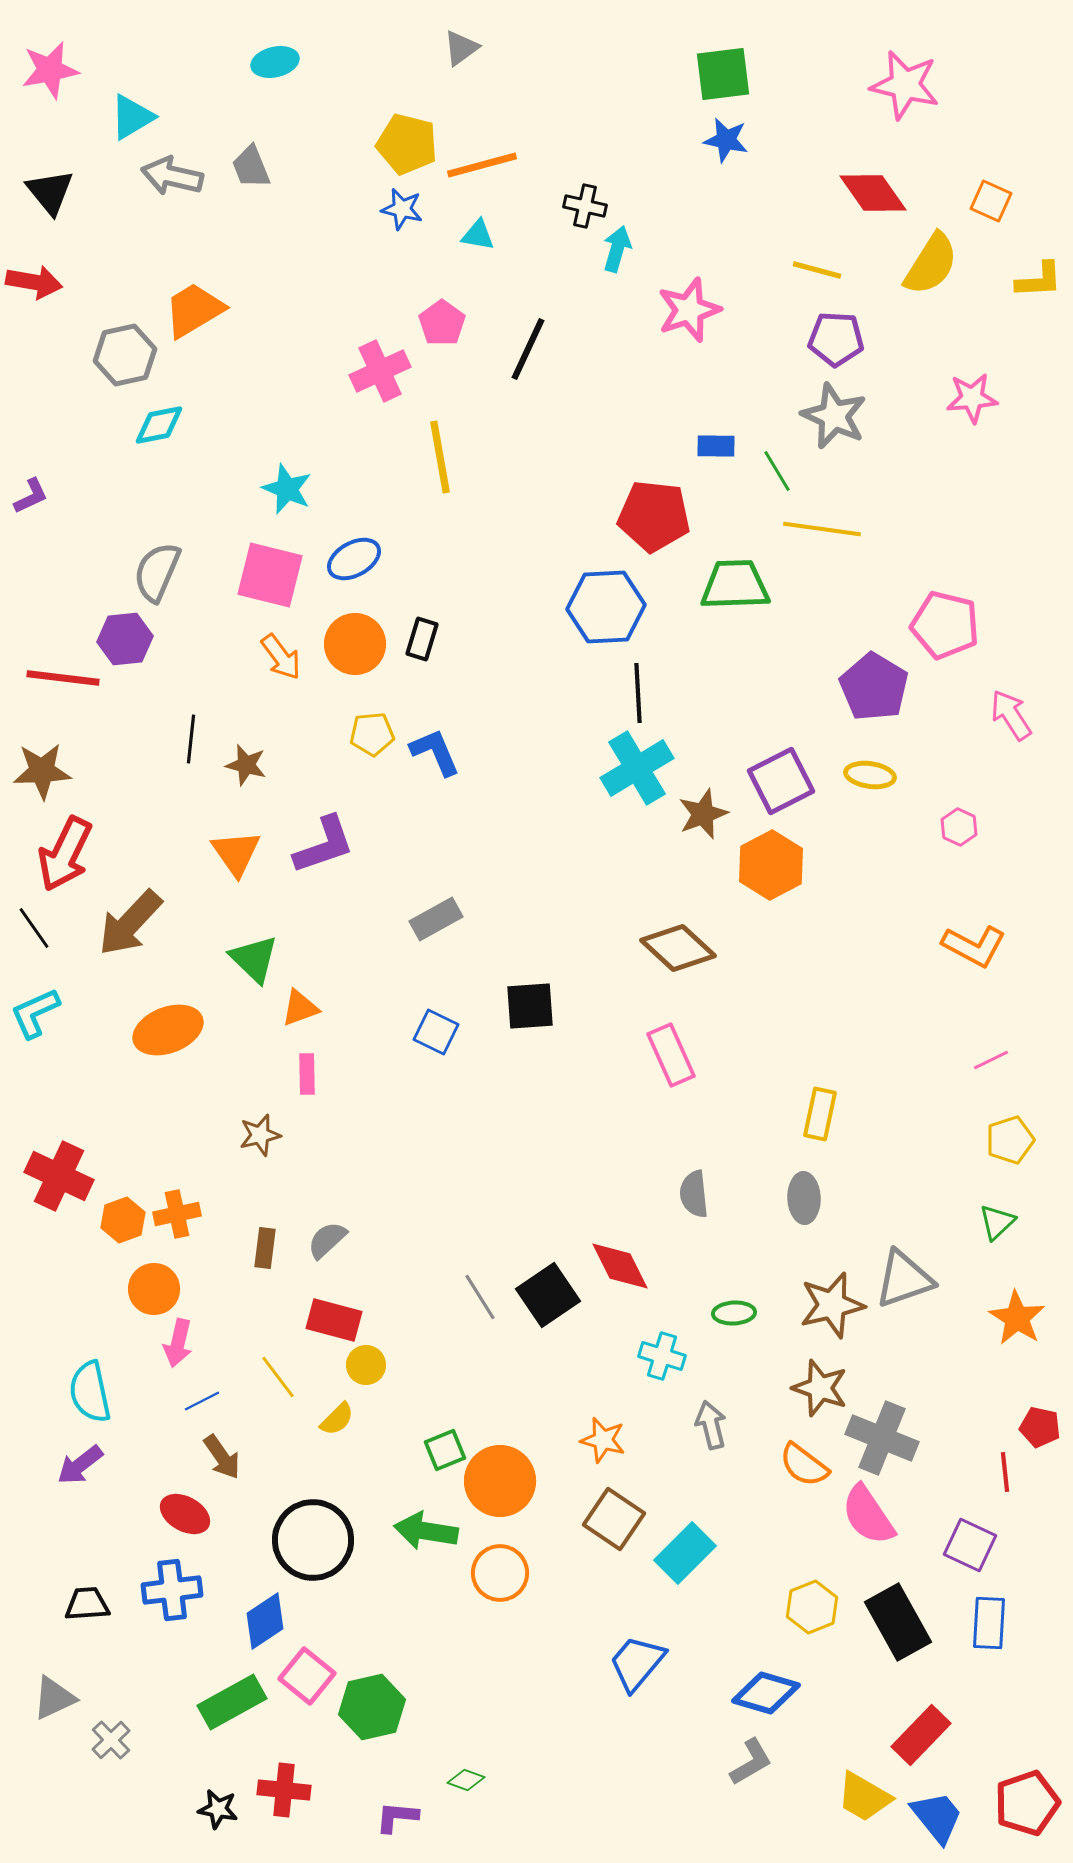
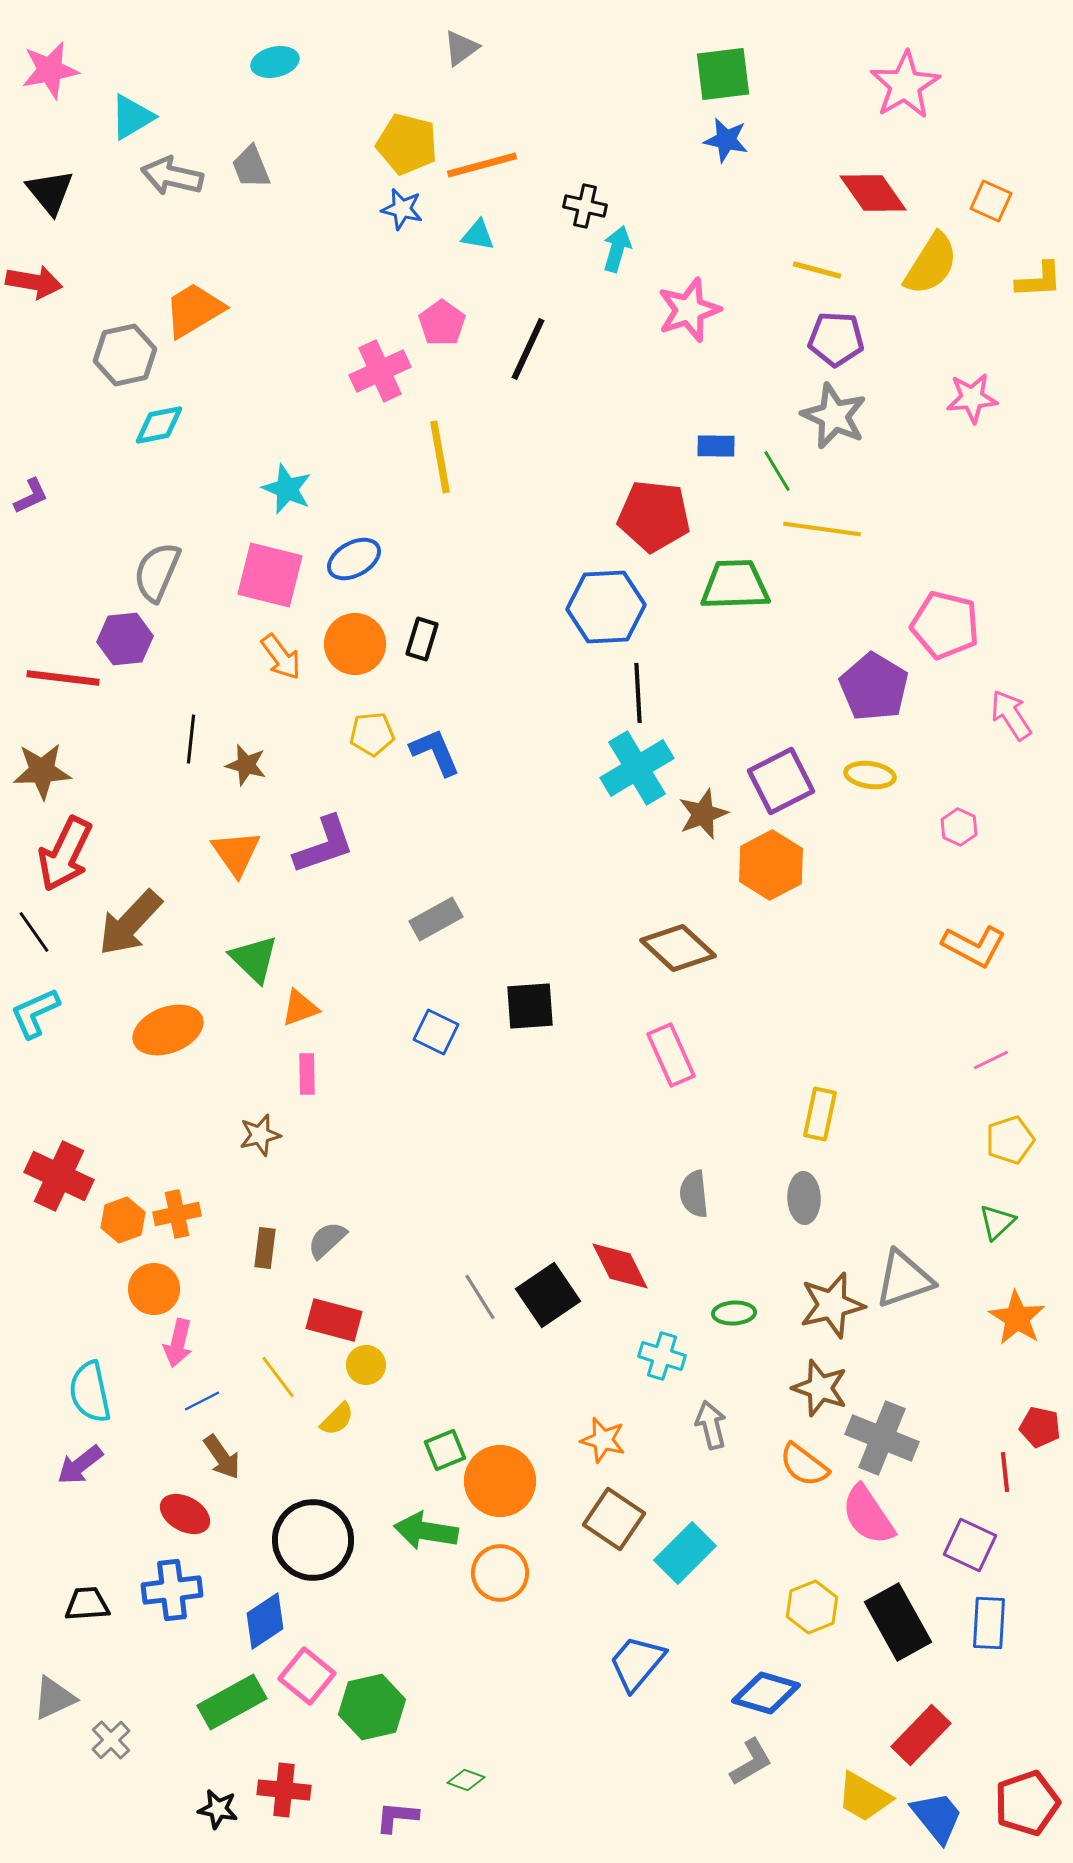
pink star at (905, 85): rotated 28 degrees clockwise
black line at (34, 928): moved 4 px down
